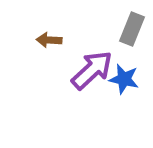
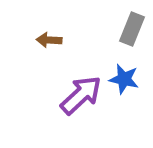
purple arrow: moved 11 px left, 25 px down
